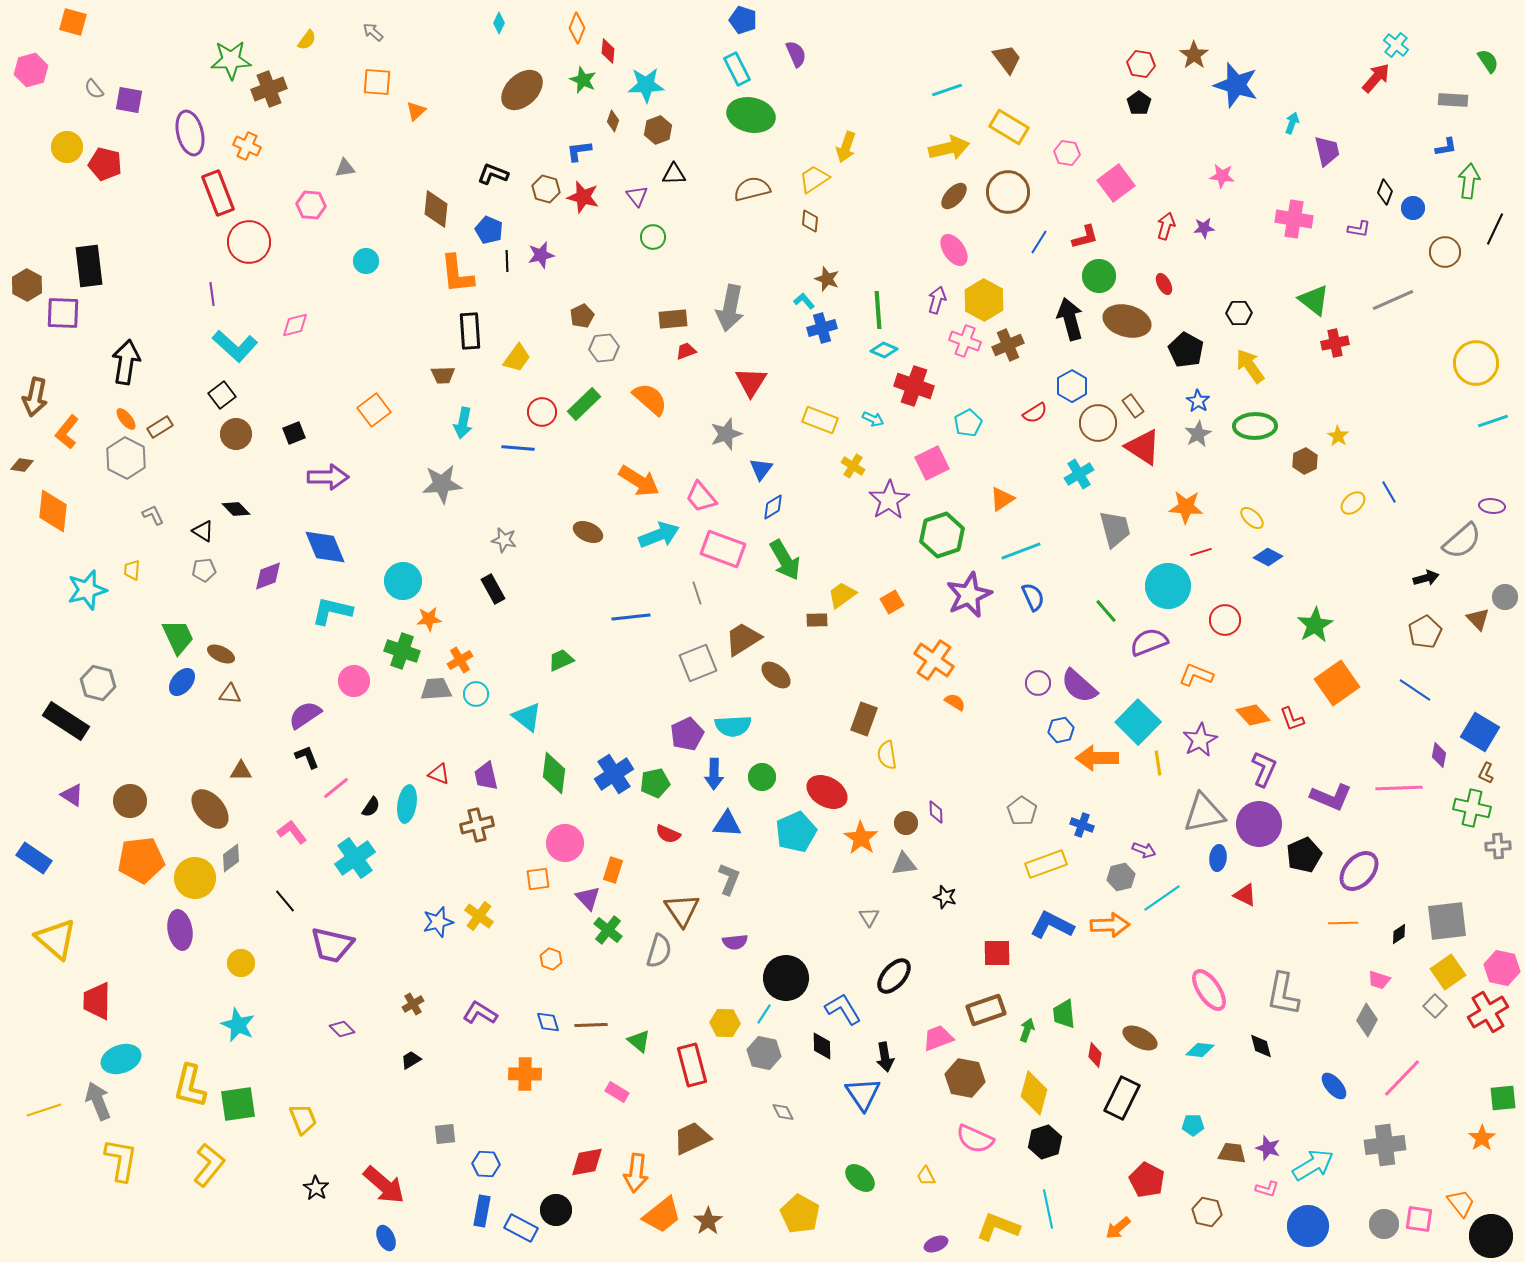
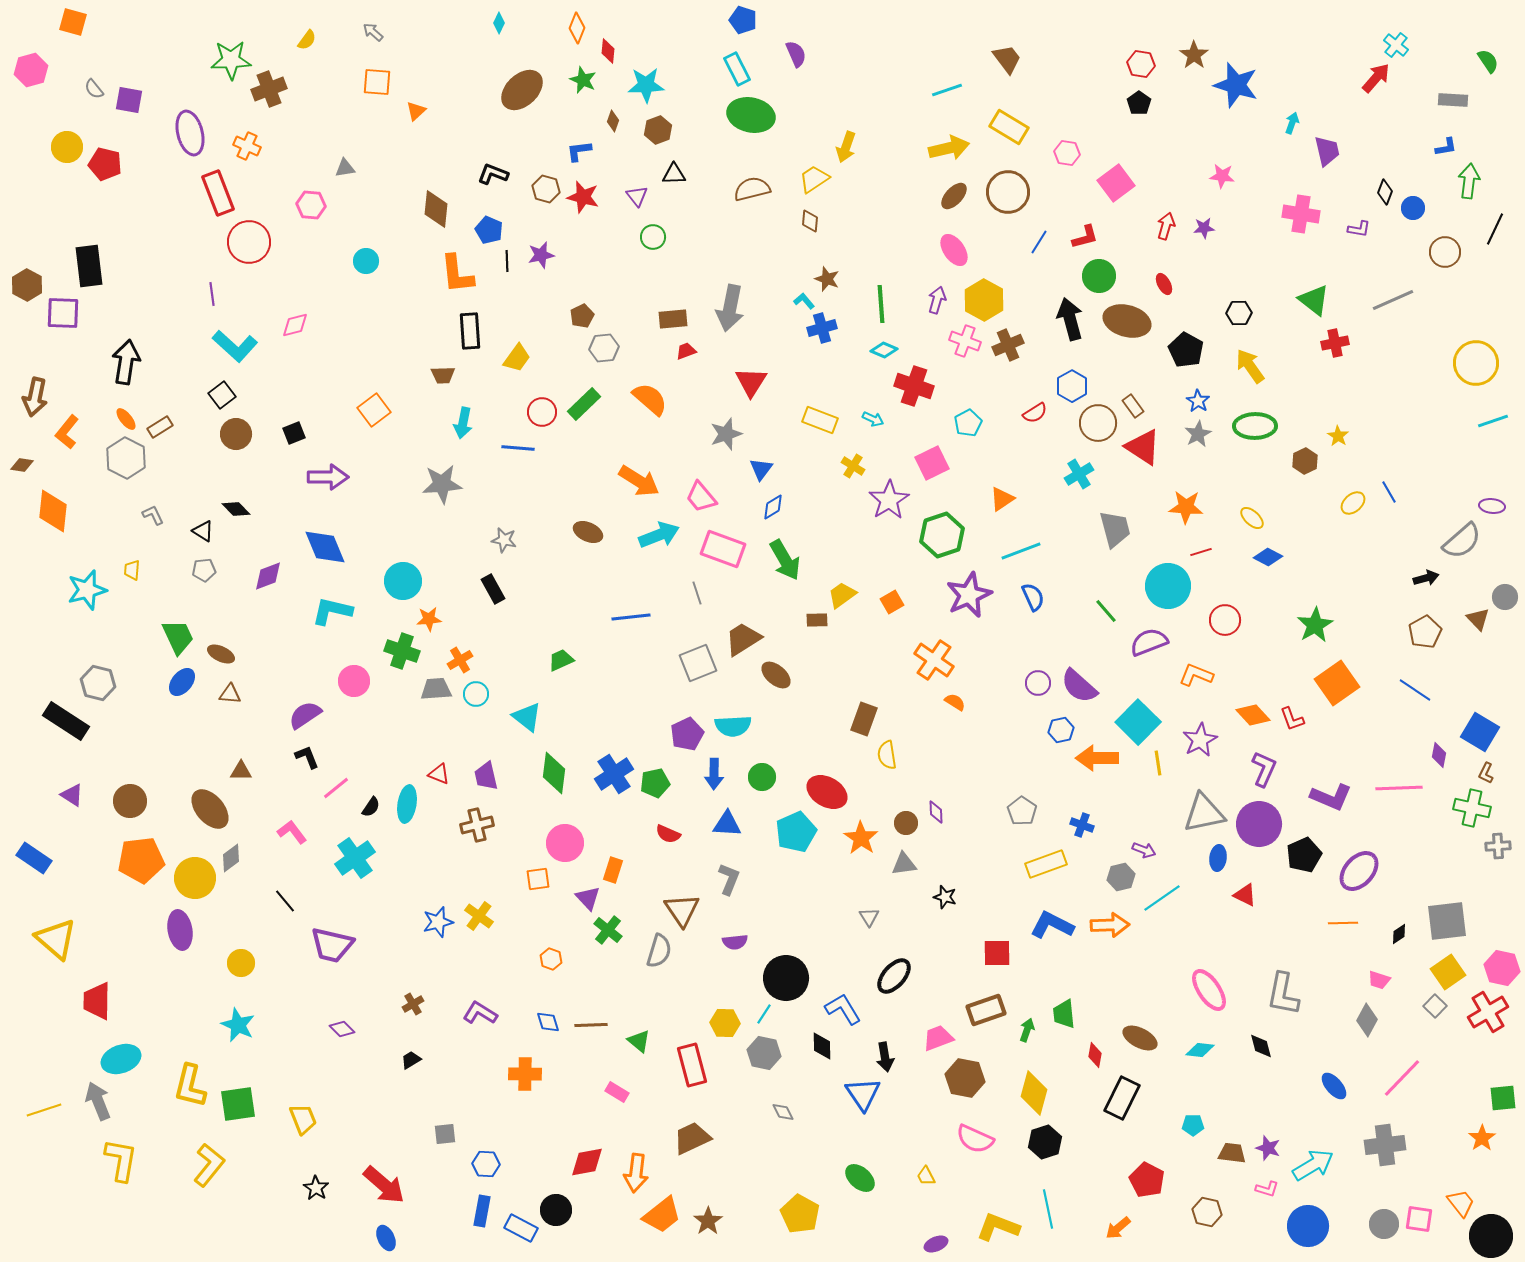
pink cross at (1294, 219): moved 7 px right, 5 px up
green line at (878, 310): moved 3 px right, 6 px up
